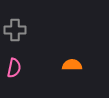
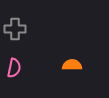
gray cross: moved 1 px up
